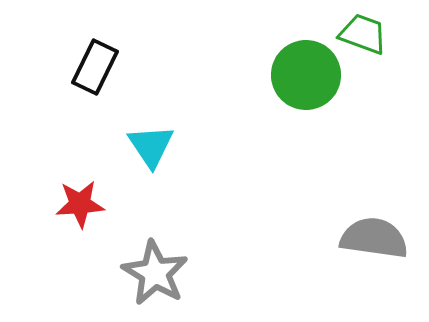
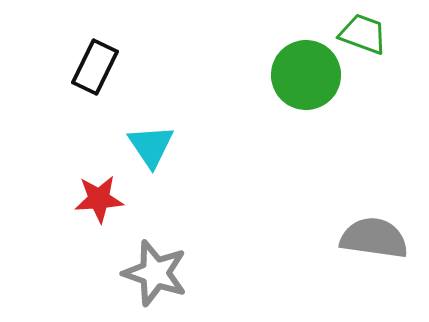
red star: moved 19 px right, 5 px up
gray star: rotated 12 degrees counterclockwise
